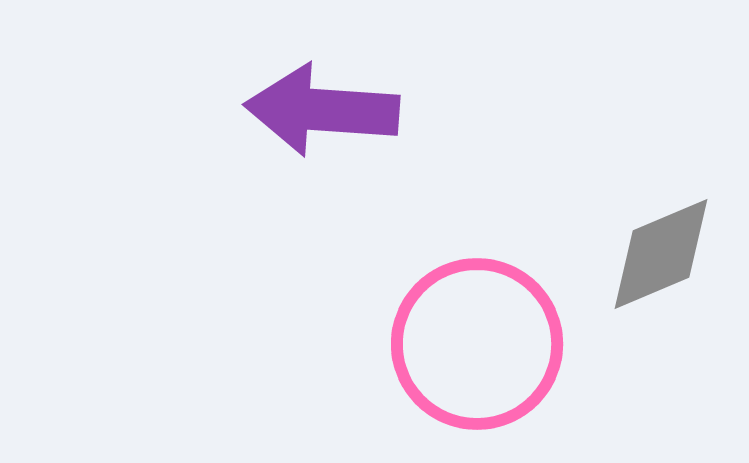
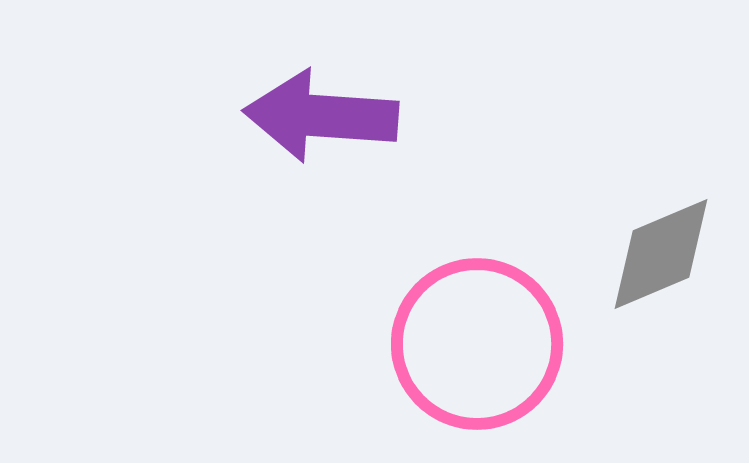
purple arrow: moved 1 px left, 6 px down
